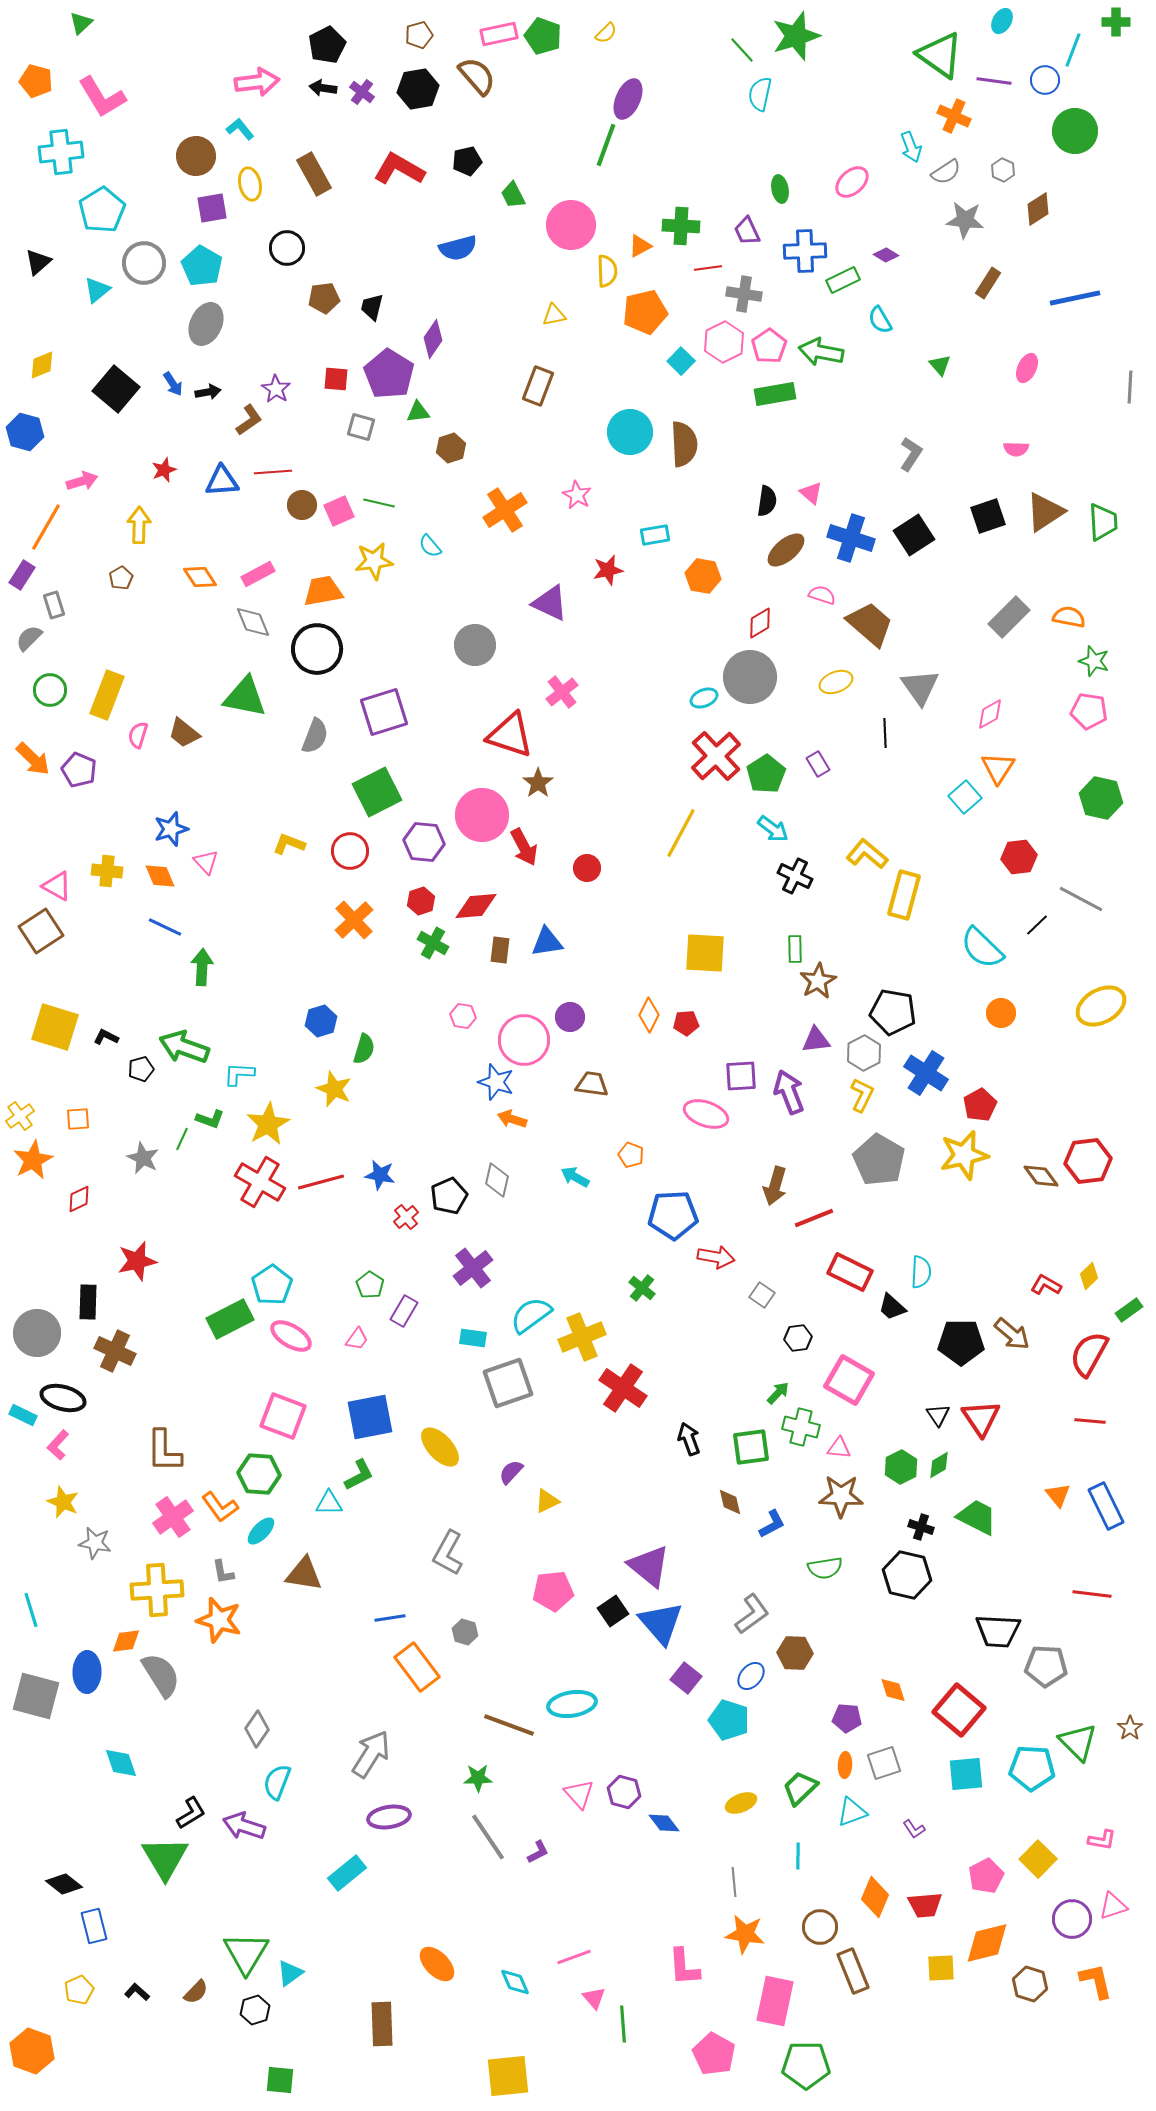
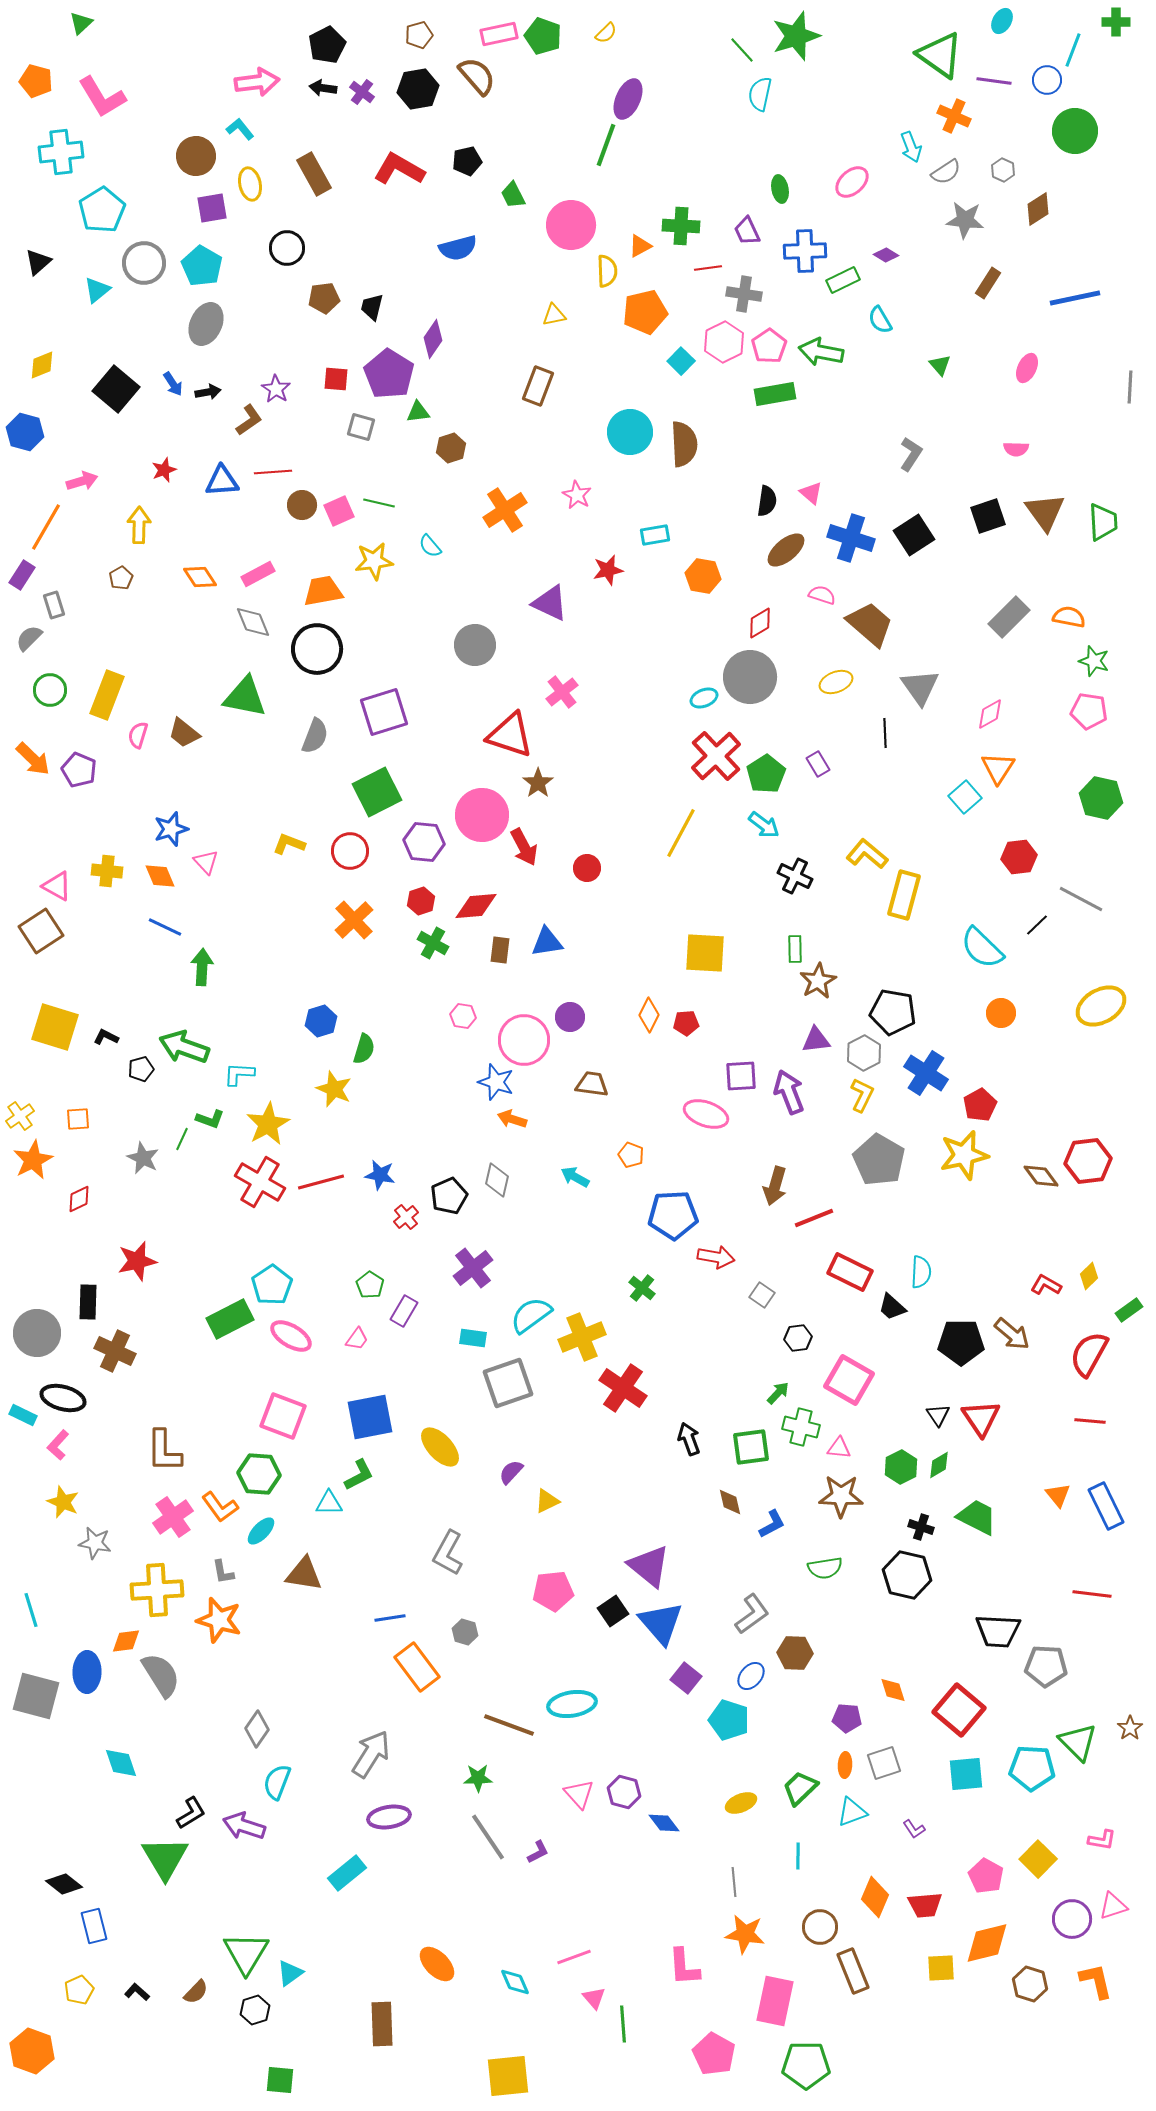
blue circle at (1045, 80): moved 2 px right
brown triangle at (1045, 512): rotated 33 degrees counterclockwise
cyan arrow at (773, 829): moved 9 px left, 4 px up
pink pentagon at (986, 1876): rotated 16 degrees counterclockwise
